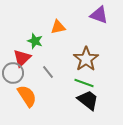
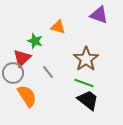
orange triangle: rotated 28 degrees clockwise
